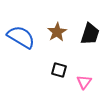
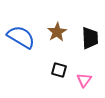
black trapezoid: moved 4 px down; rotated 20 degrees counterclockwise
pink triangle: moved 2 px up
